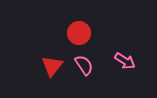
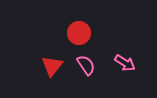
pink arrow: moved 2 px down
pink semicircle: moved 2 px right
